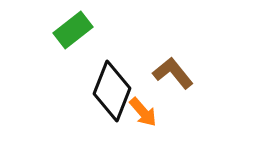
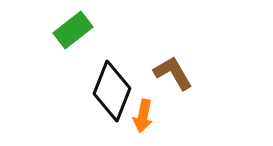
brown L-shape: rotated 9 degrees clockwise
orange arrow: moved 4 px down; rotated 52 degrees clockwise
